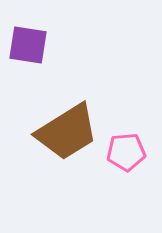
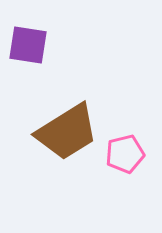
pink pentagon: moved 1 px left, 2 px down; rotated 9 degrees counterclockwise
